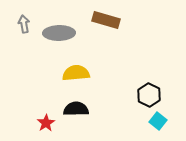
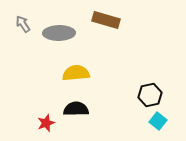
gray arrow: moved 1 px left; rotated 24 degrees counterclockwise
black hexagon: moved 1 px right; rotated 20 degrees clockwise
red star: rotated 12 degrees clockwise
